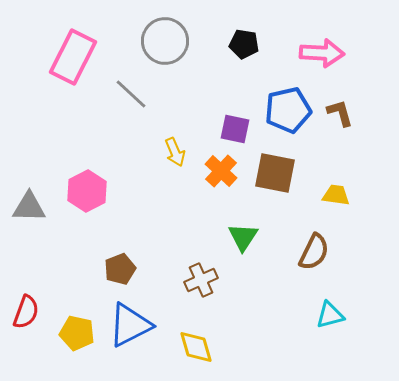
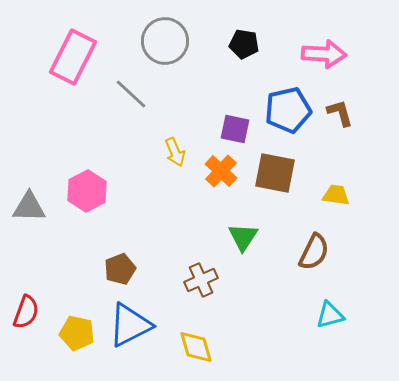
pink arrow: moved 2 px right, 1 px down
